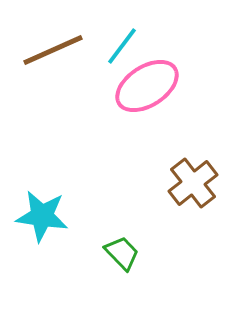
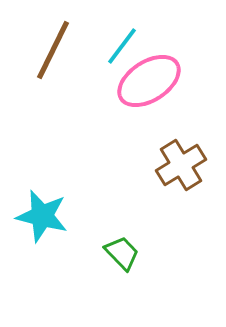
brown line: rotated 40 degrees counterclockwise
pink ellipse: moved 2 px right, 5 px up
brown cross: moved 12 px left, 18 px up; rotated 6 degrees clockwise
cyan star: rotated 6 degrees clockwise
